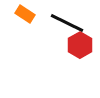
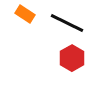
red hexagon: moved 8 px left, 13 px down
